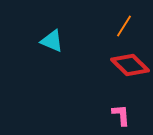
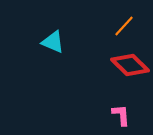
orange line: rotated 10 degrees clockwise
cyan triangle: moved 1 px right, 1 px down
